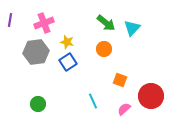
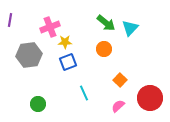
pink cross: moved 6 px right, 4 px down
cyan triangle: moved 2 px left
yellow star: moved 2 px left; rotated 16 degrees counterclockwise
gray hexagon: moved 7 px left, 3 px down
blue square: rotated 12 degrees clockwise
orange square: rotated 24 degrees clockwise
red circle: moved 1 px left, 2 px down
cyan line: moved 9 px left, 8 px up
pink semicircle: moved 6 px left, 3 px up
